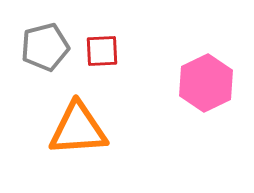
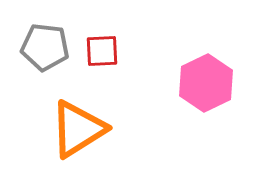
gray pentagon: rotated 21 degrees clockwise
orange triangle: rotated 28 degrees counterclockwise
